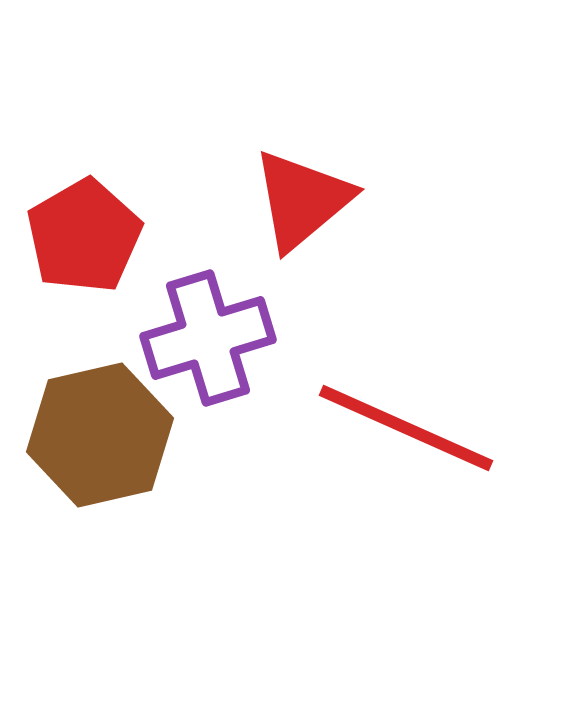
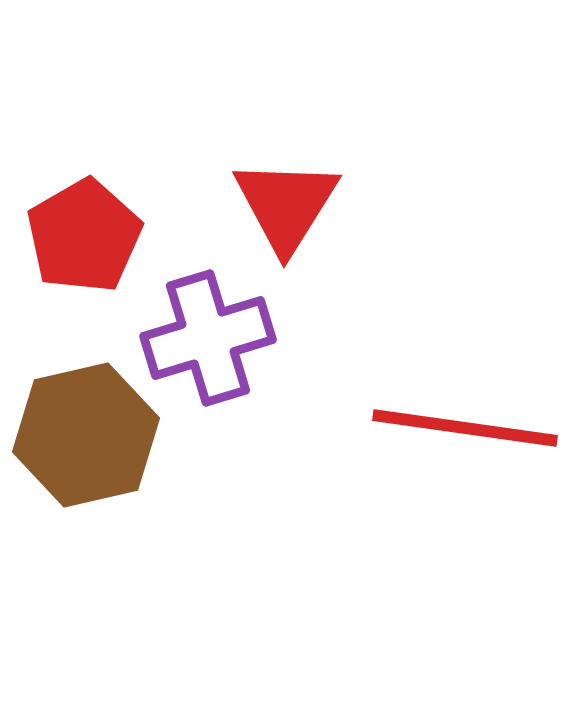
red triangle: moved 16 px left, 5 px down; rotated 18 degrees counterclockwise
red line: moved 59 px right; rotated 16 degrees counterclockwise
brown hexagon: moved 14 px left
